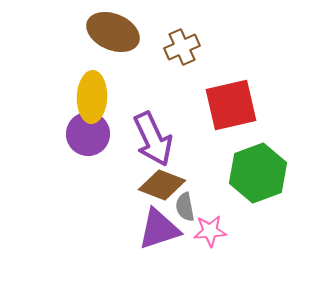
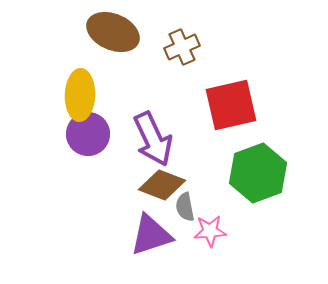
yellow ellipse: moved 12 px left, 2 px up
purple triangle: moved 8 px left, 6 px down
